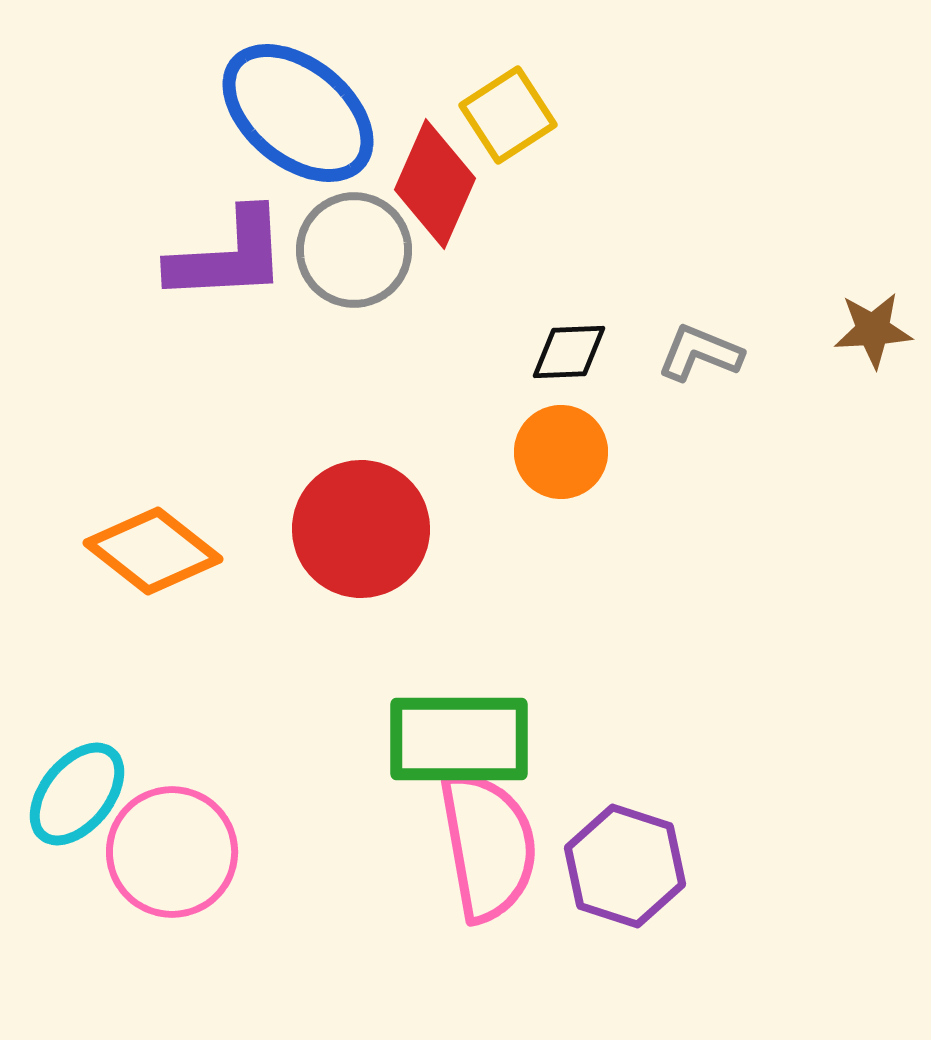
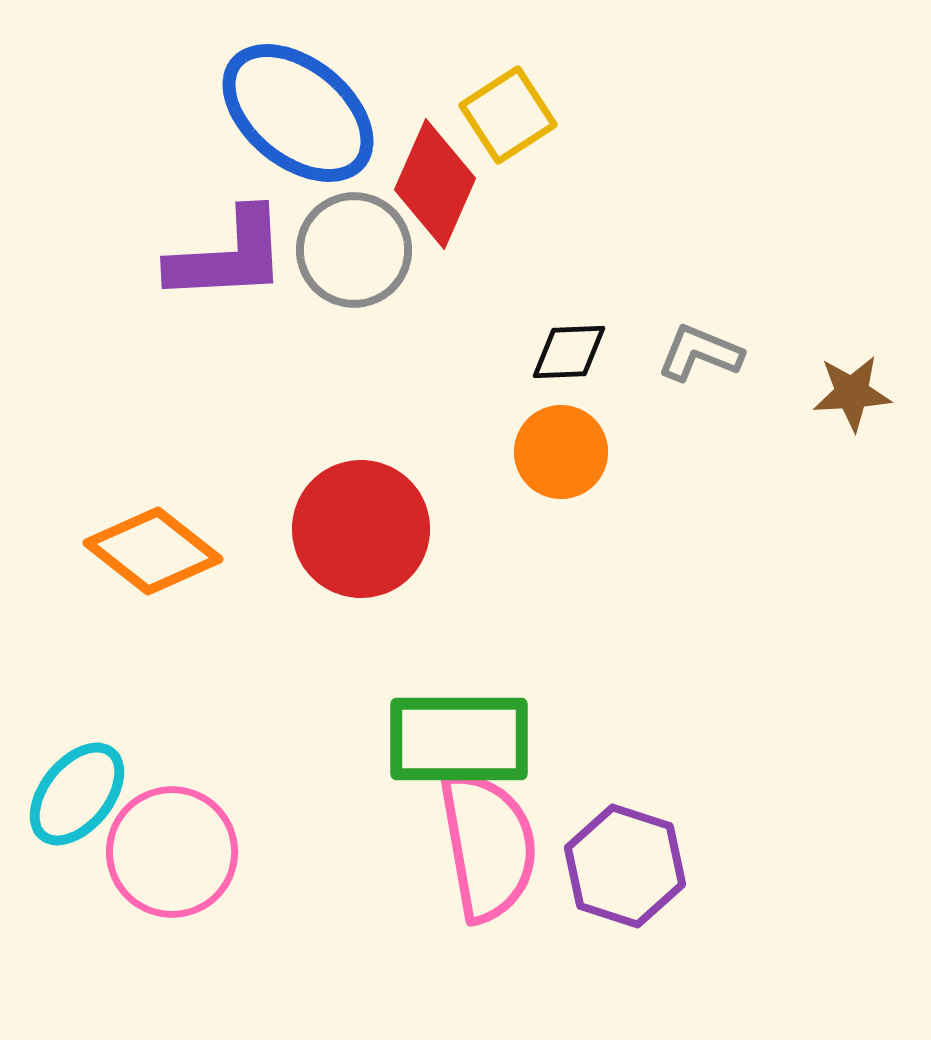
brown star: moved 21 px left, 63 px down
